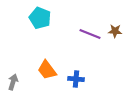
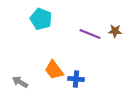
cyan pentagon: moved 1 px right, 1 px down
orange trapezoid: moved 7 px right
gray arrow: moved 7 px right; rotated 77 degrees counterclockwise
